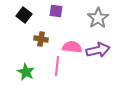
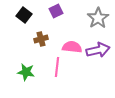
purple square: rotated 32 degrees counterclockwise
brown cross: rotated 24 degrees counterclockwise
pink line: moved 1 px down
green star: rotated 18 degrees counterclockwise
